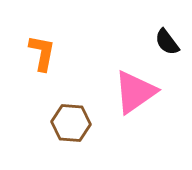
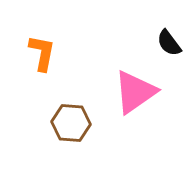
black semicircle: moved 2 px right, 1 px down
